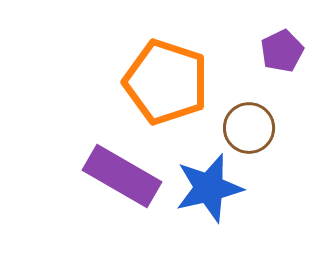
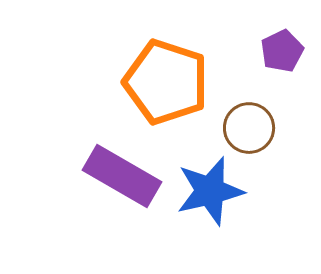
blue star: moved 1 px right, 3 px down
